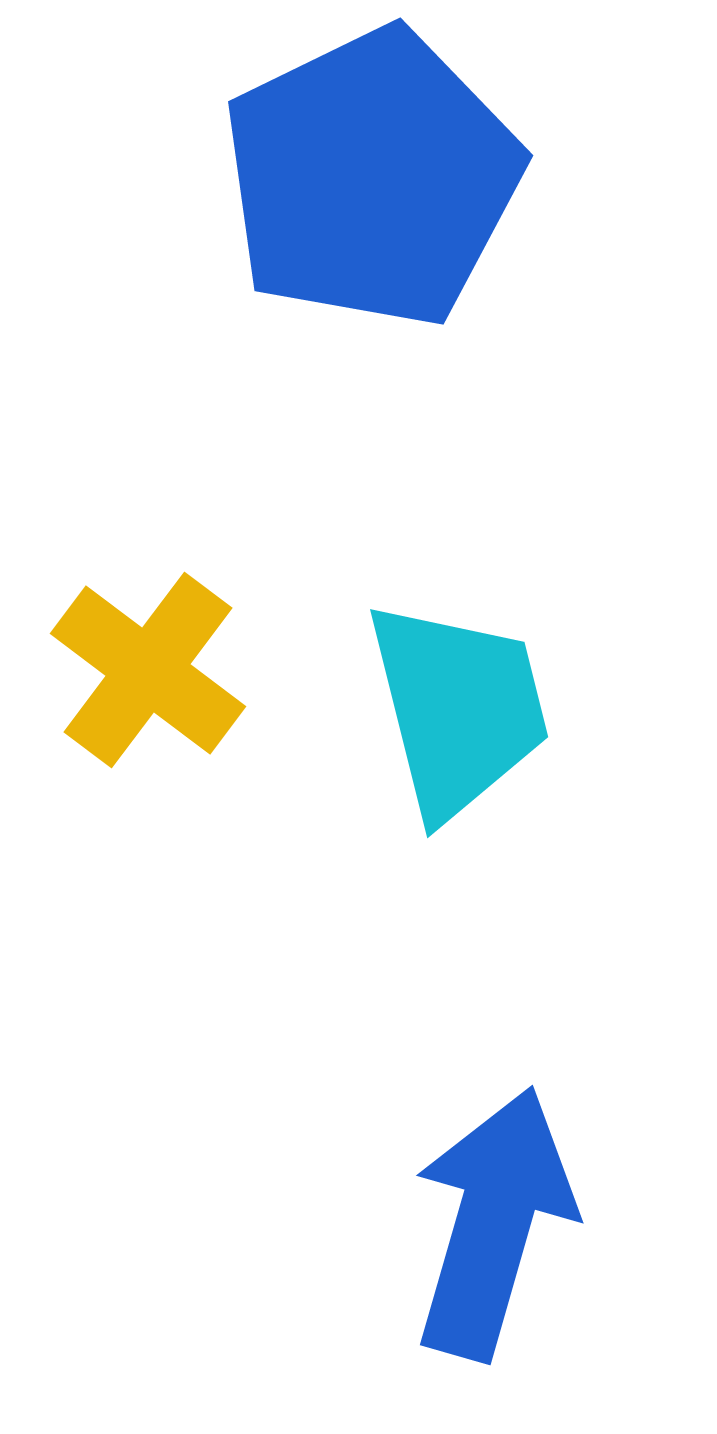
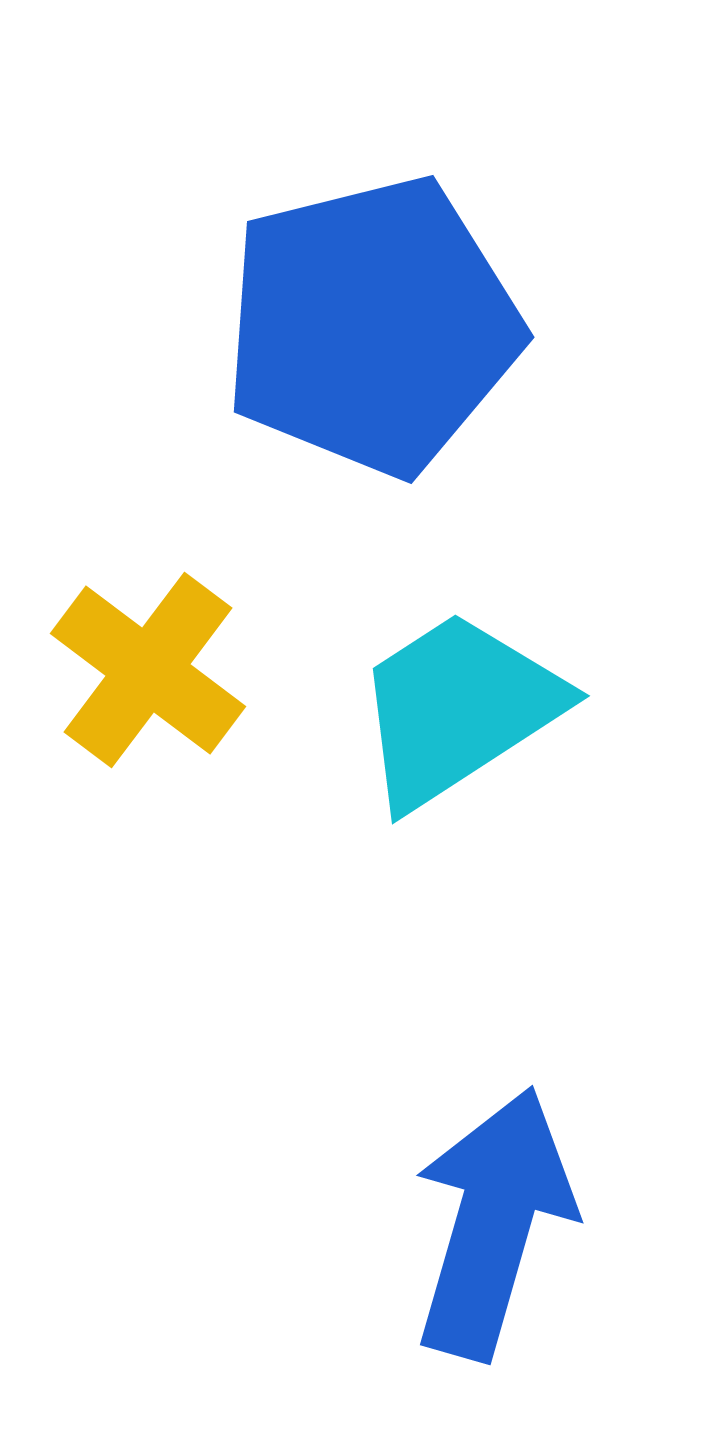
blue pentagon: moved 148 px down; rotated 12 degrees clockwise
cyan trapezoid: rotated 109 degrees counterclockwise
